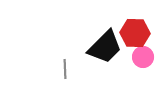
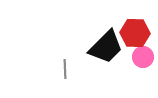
black trapezoid: moved 1 px right
